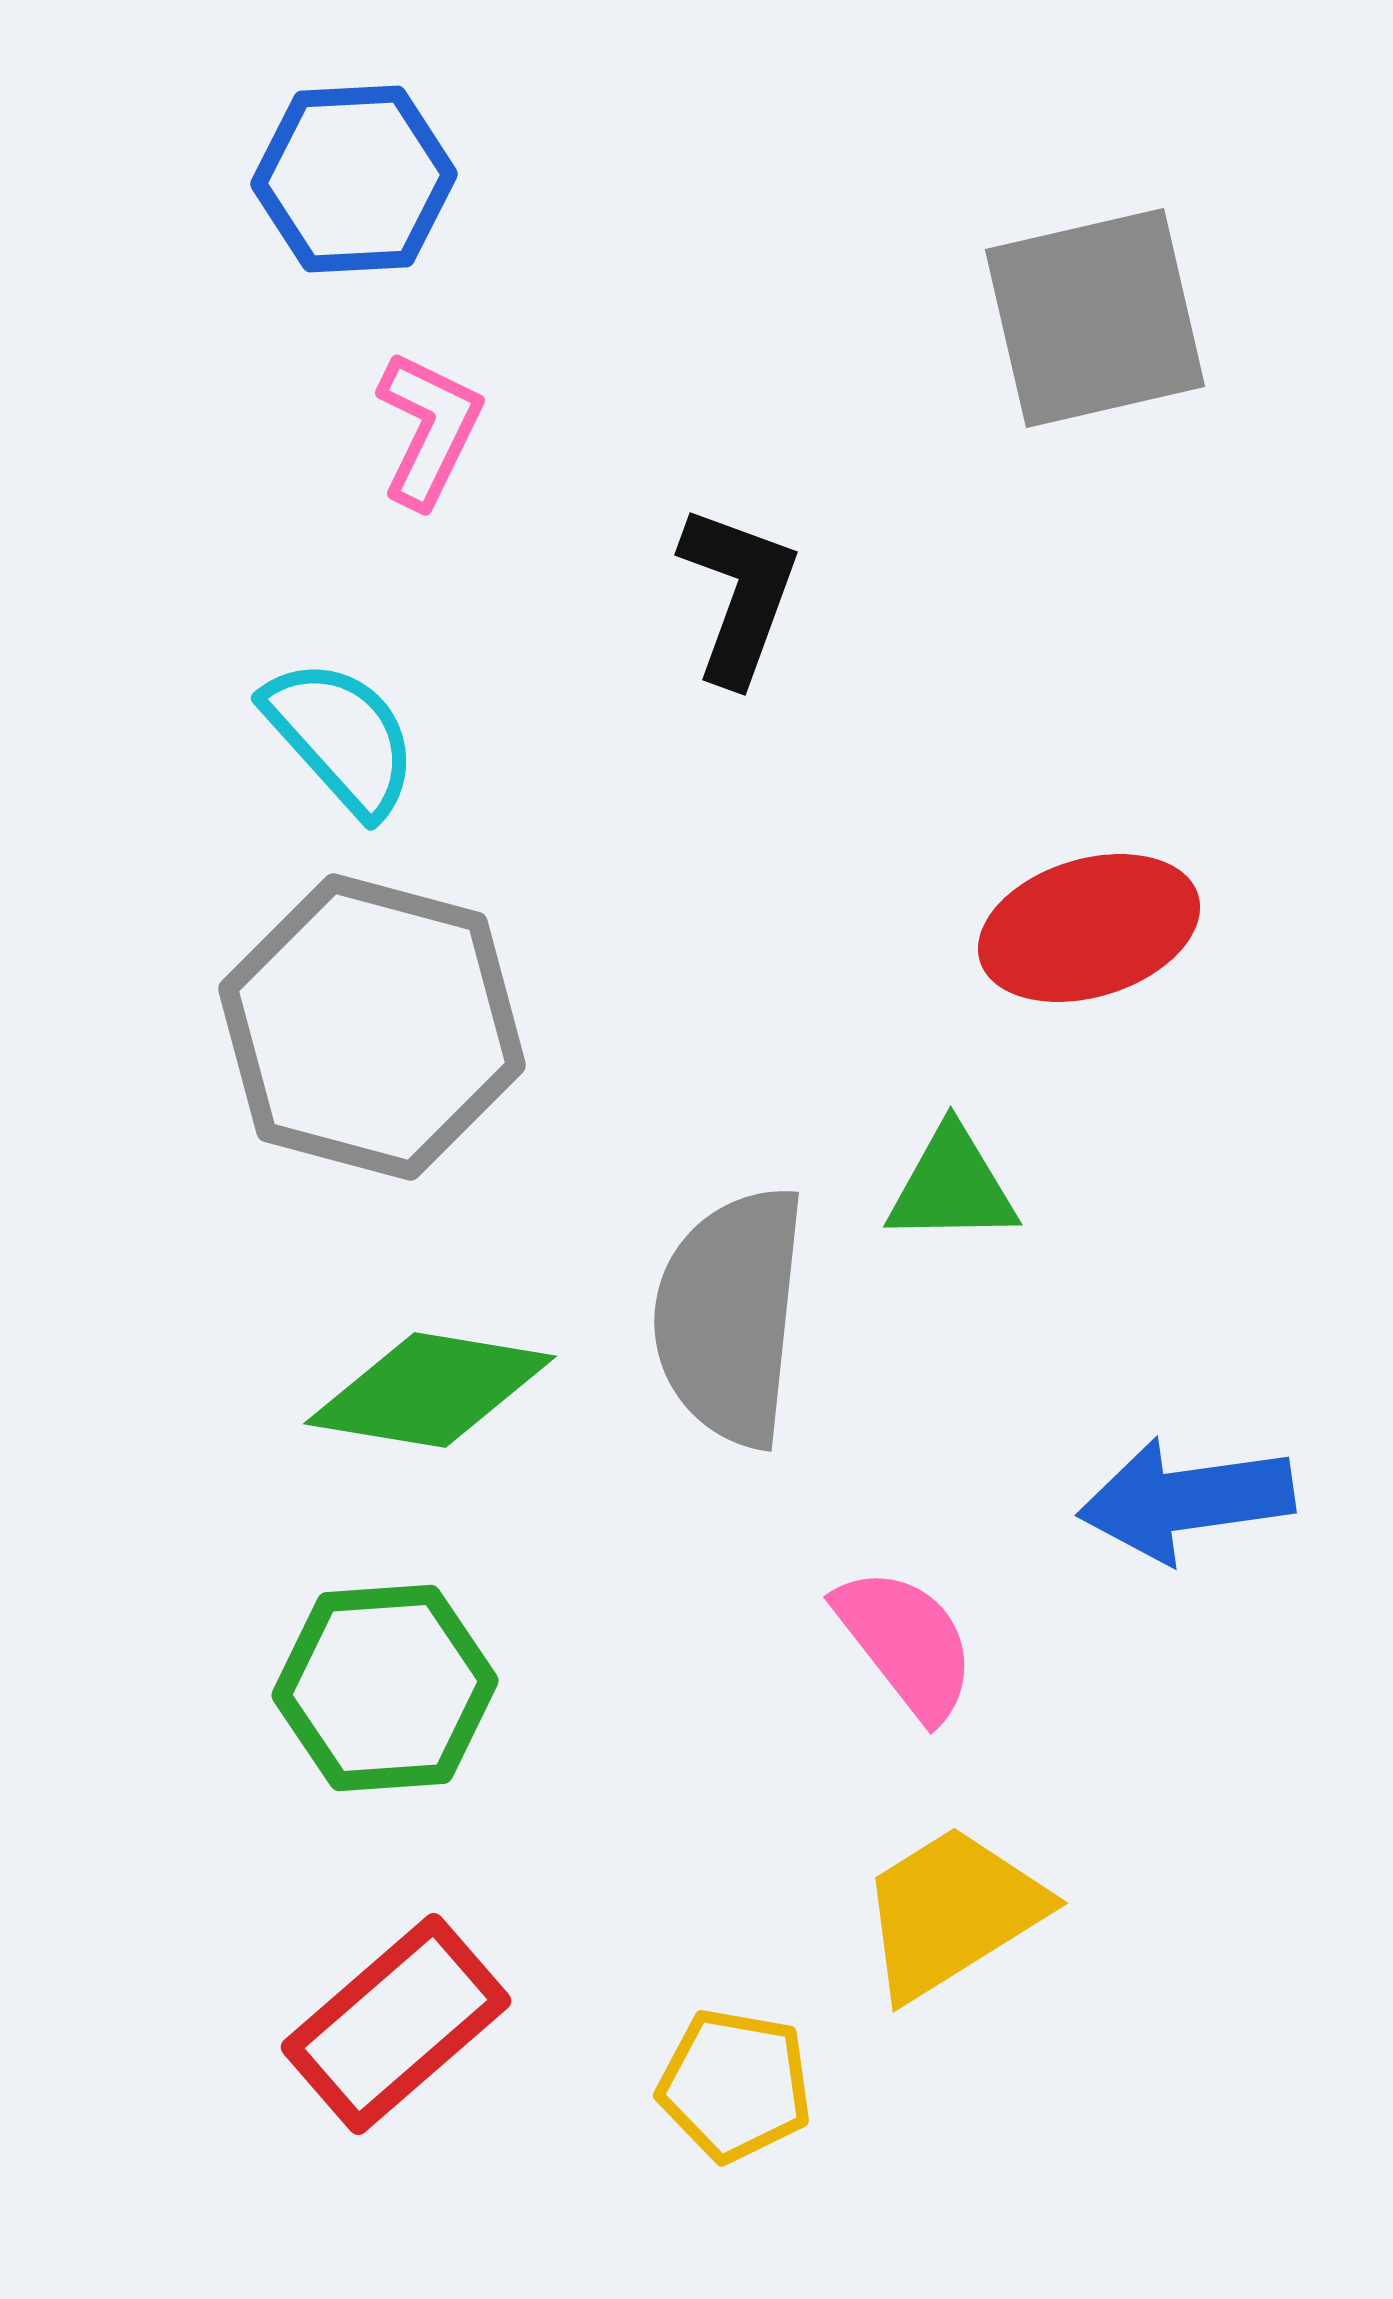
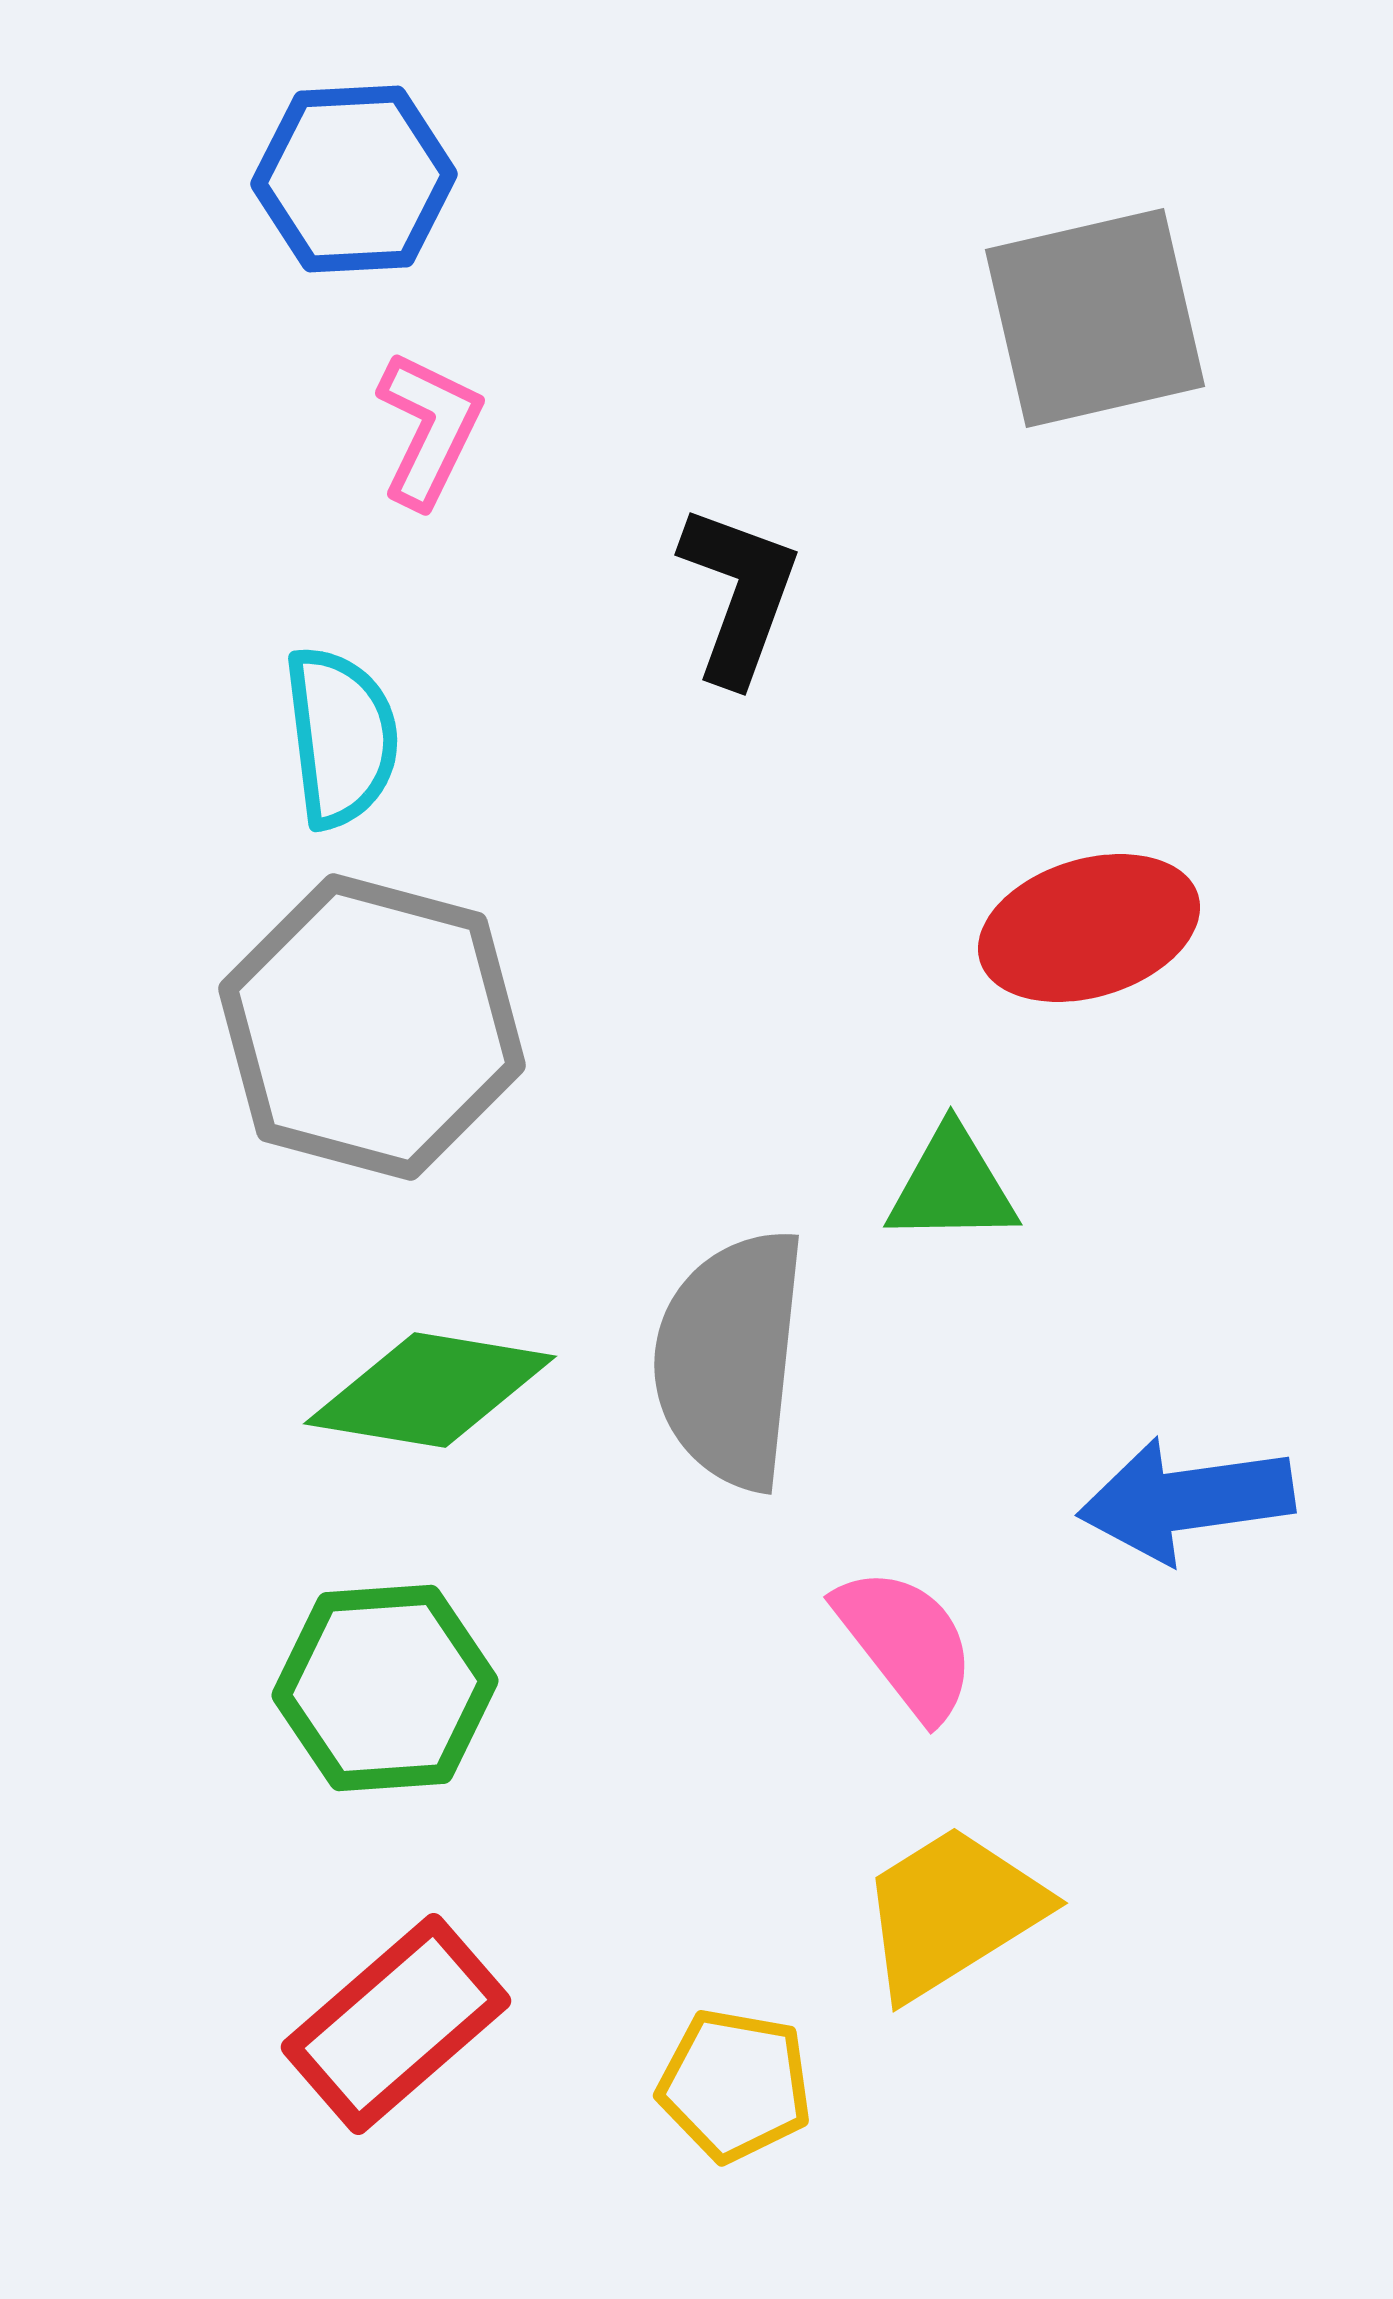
cyan semicircle: rotated 35 degrees clockwise
gray semicircle: moved 43 px down
